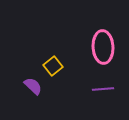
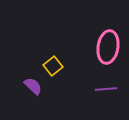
pink ellipse: moved 5 px right; rotated 12 degrees clockwise
purple line: moved 3 px right
